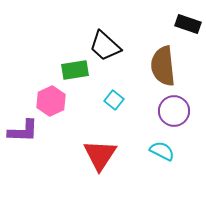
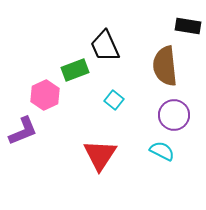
black rectangle: moved 2 px down; rotated 10 degrees counterclockwise
black trapezoid: rotated 24 degrees clockwise
brown semicircle: moved 2 px right
green rectangle: rotated 12 degrees counterclockwise
pink hexagon: moved 6 px left, 6 px up
purple circle: moved 4 px down
purple L-shape: rotated 24 degrees counterclockwise
